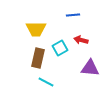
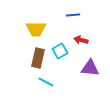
cyan square: moved 3 px down
